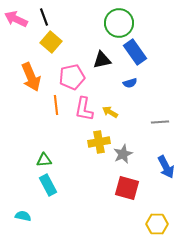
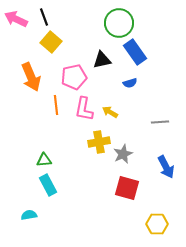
pink pentagon: moved 2 px right
cyan semicircle: moved 6 px right, 1 px up; rotated 21 degrees counterclockwise
